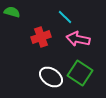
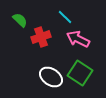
green semicircle: moved 8 px right, 8 px down; rotated 28 degrees clockwise
pink arrow: rotated 15 degrees clockwise
